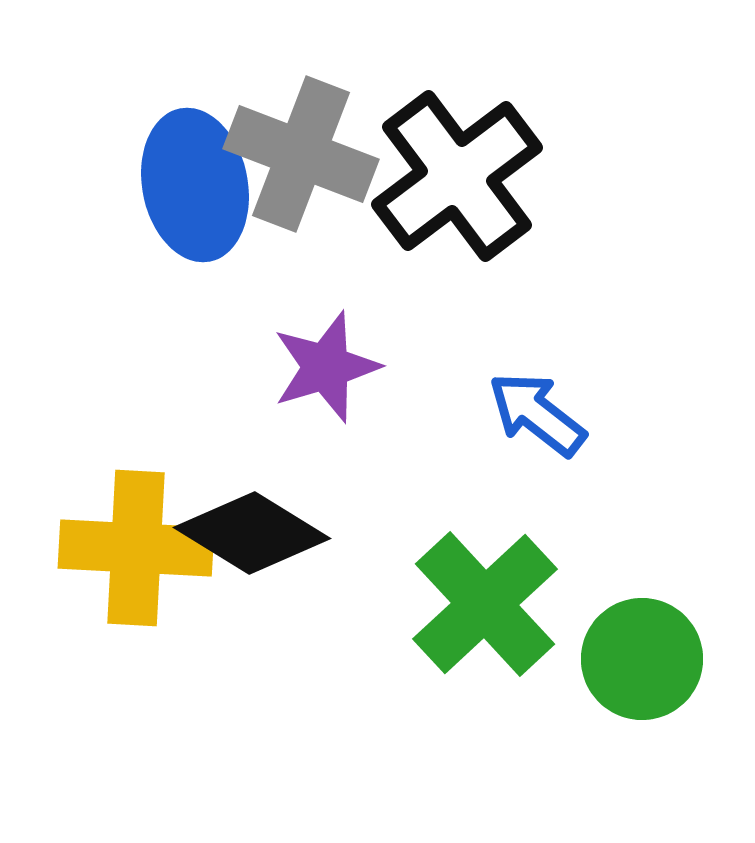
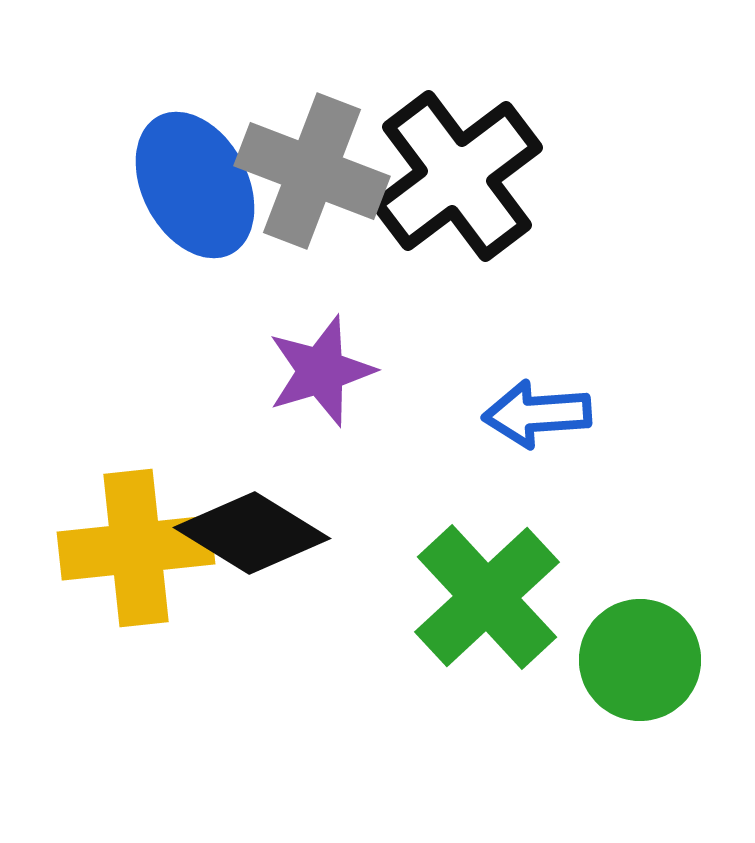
gray cross: moved 11 px right, 17 px down
blue ellipse: rotated 17 degrees counterclockwise
purple star: moved 5 px left, 4 px down
blue arrow: rotated 42 degrees counterclockwise
yellow cross: rotated 9 degrees counterclockwise
green cross: moved 2 px right, 7 px up
green circle: moved 2 px left, 1 px down
